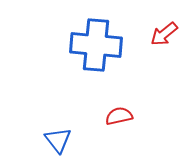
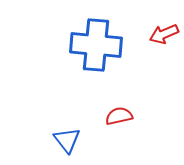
red arrow: rotated 16 degrees clockwise
blue triangle: moved 9 px right
